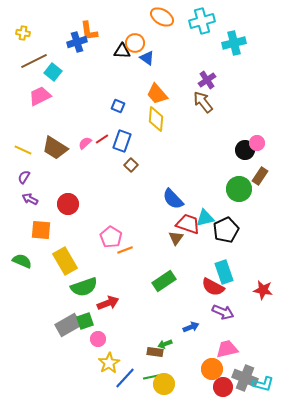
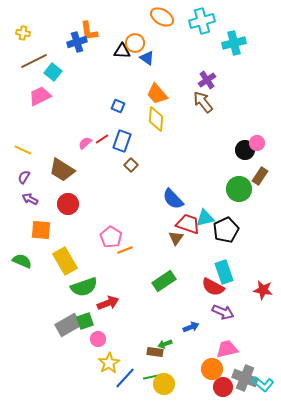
brown trapezoid at (55, 148): moved 7 px right, 22 px down
cyan L-shape at (263, 384): rotated 25 degrees clockwise
